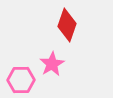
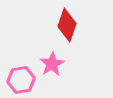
pink hexagon: rotated 8 degrees counterclockwise
